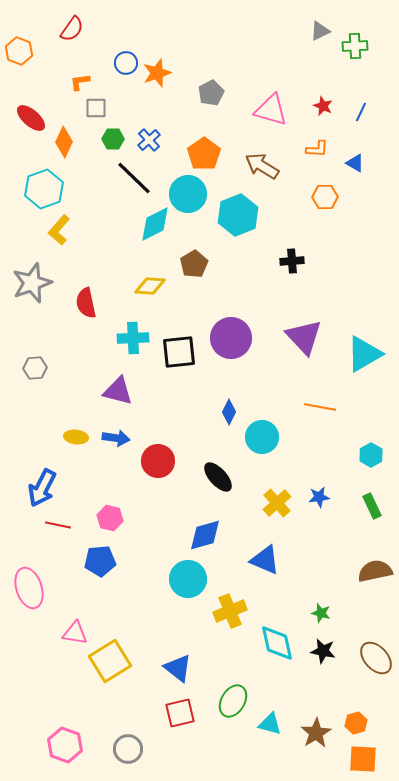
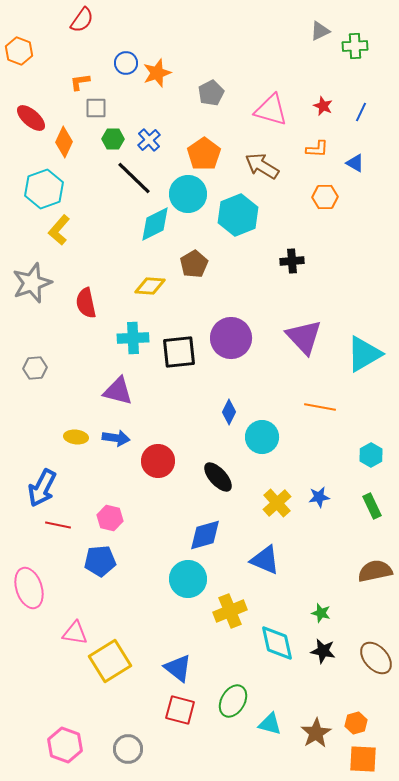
red semicircle at (72, 29): moved 10 px right, 9 px up
red square at (180, 713): moved 3 px up; rotated 28 degrees clockwise
